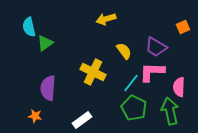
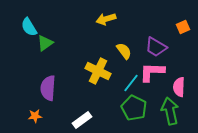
cyan semicircle: rotated 18 degrees counterclockwise
yellow cross: moved 5 px right, 1 px up
orange star: rotated 16 degrees counterclockwise
